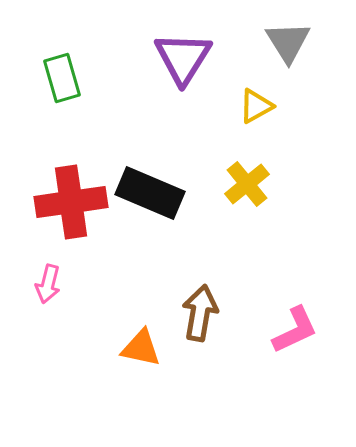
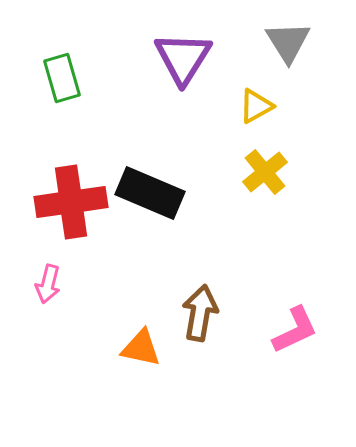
yellow cross: moved 18 px right, 12 px up
